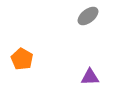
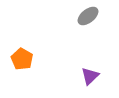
purple triangle: moved 1 px up; rotated 42 degrees counterclockwise
